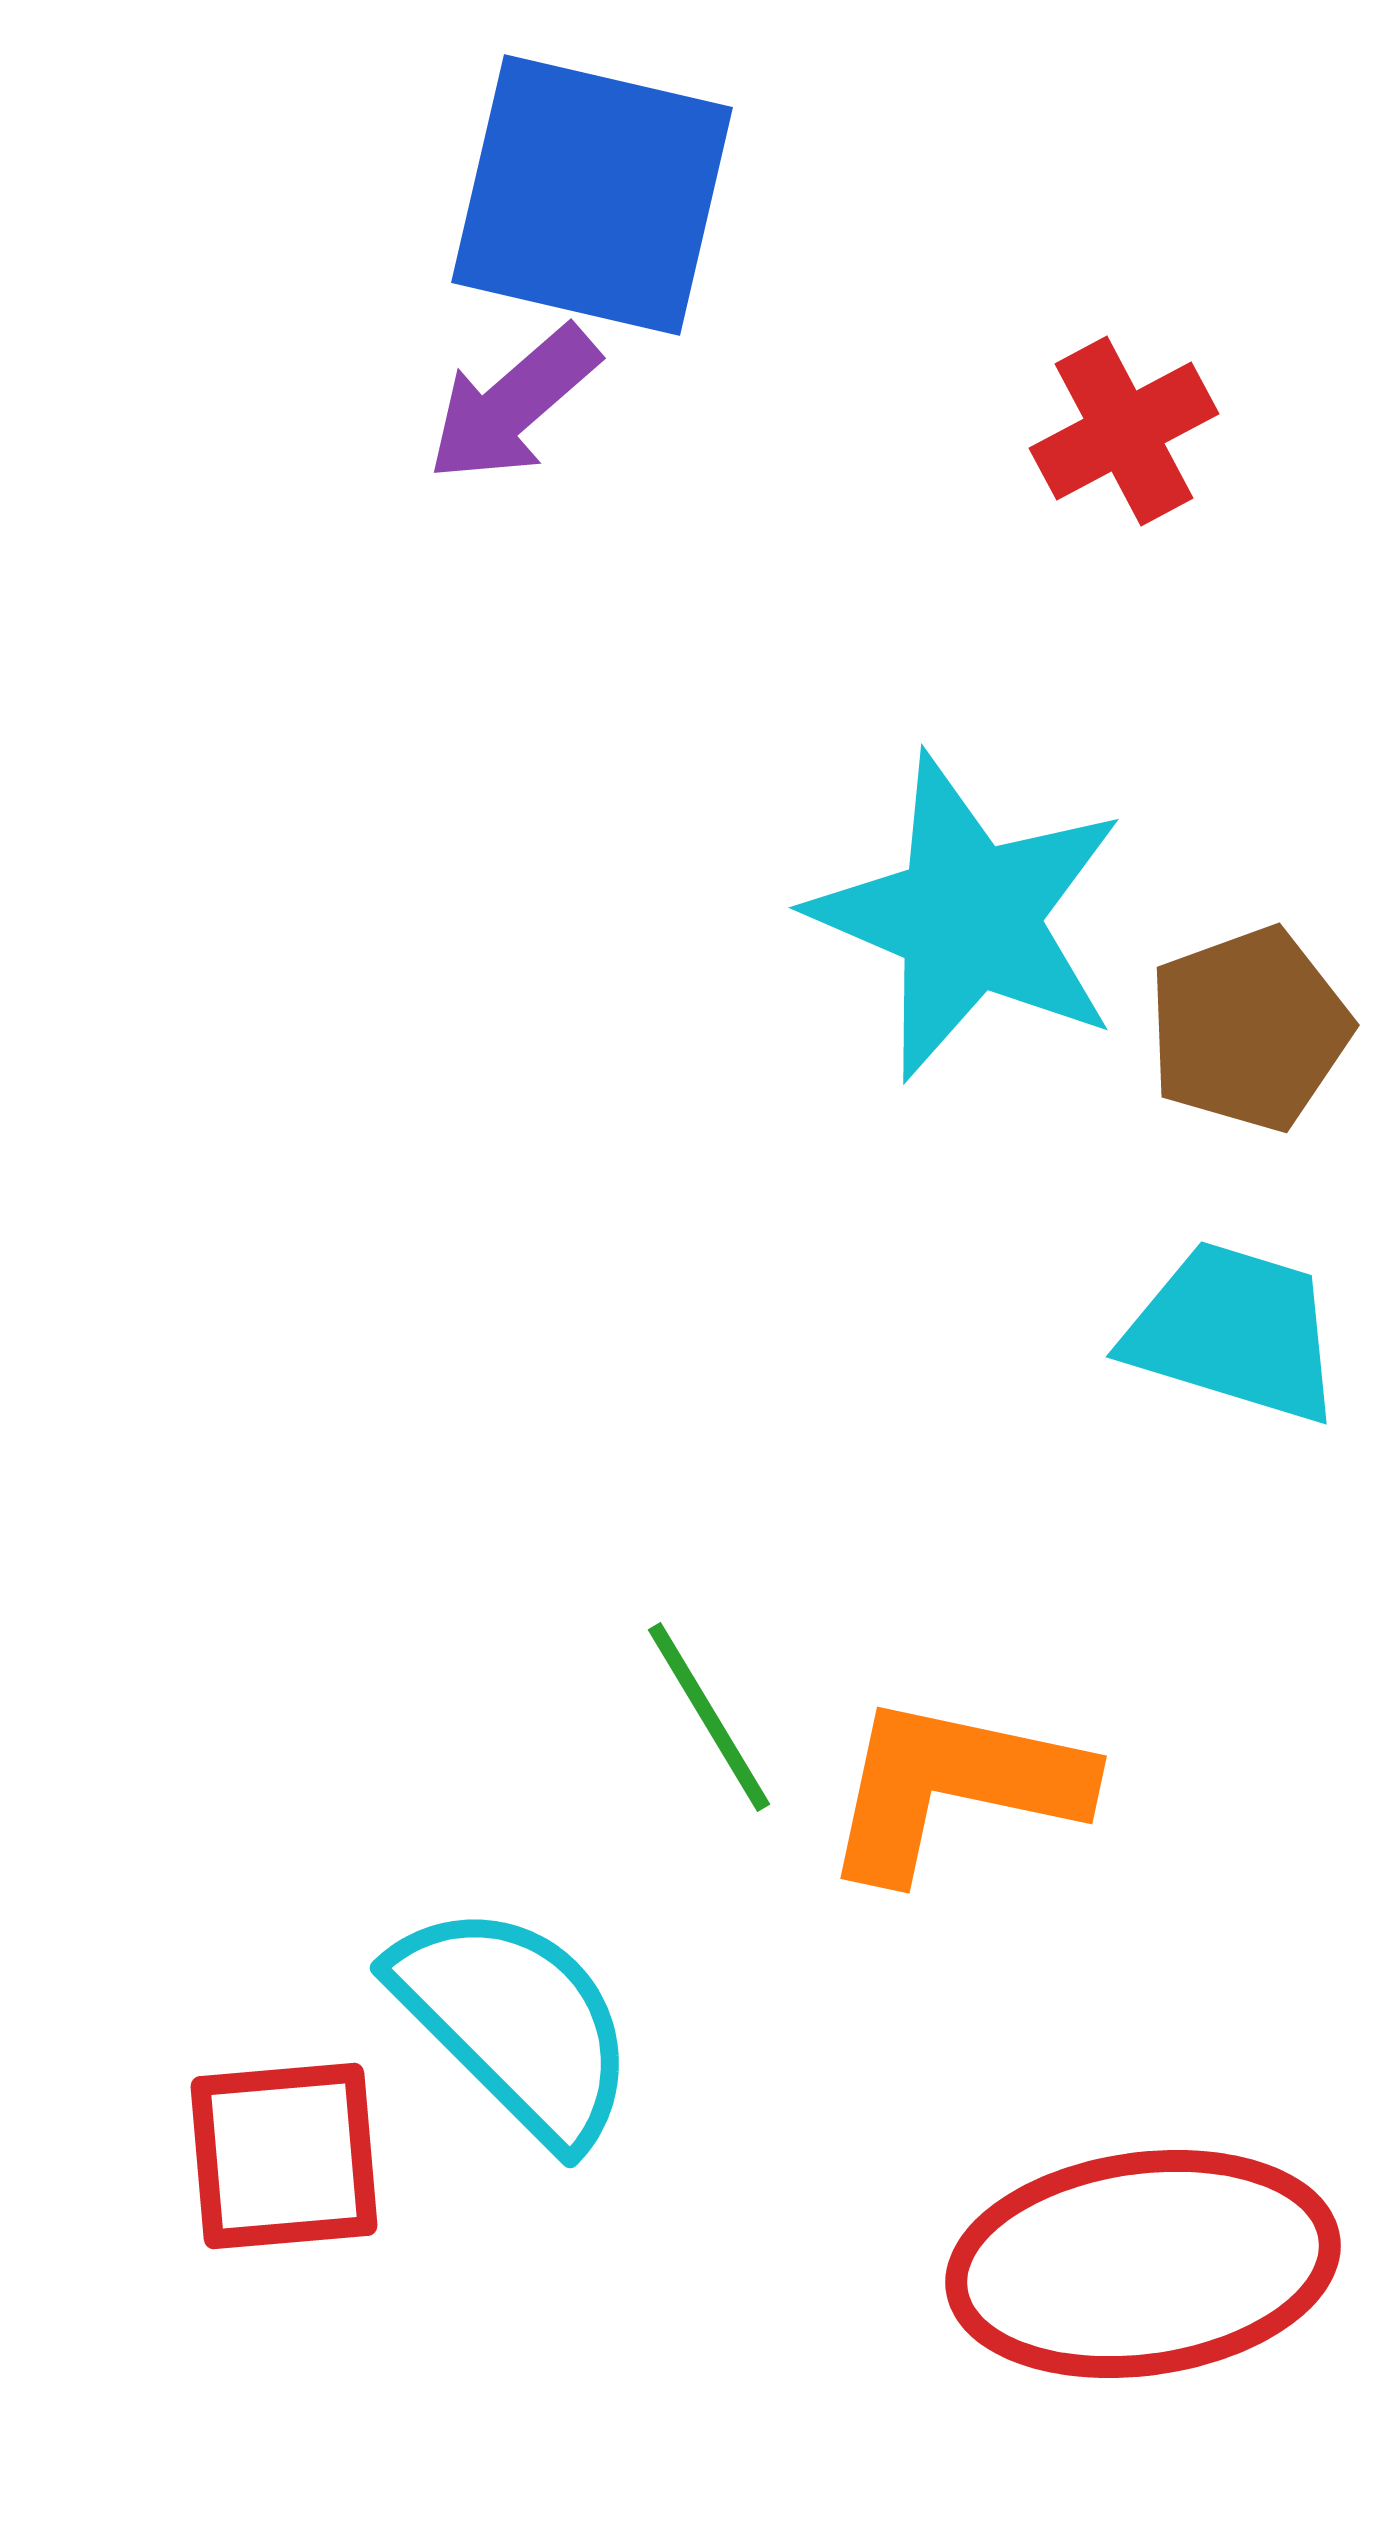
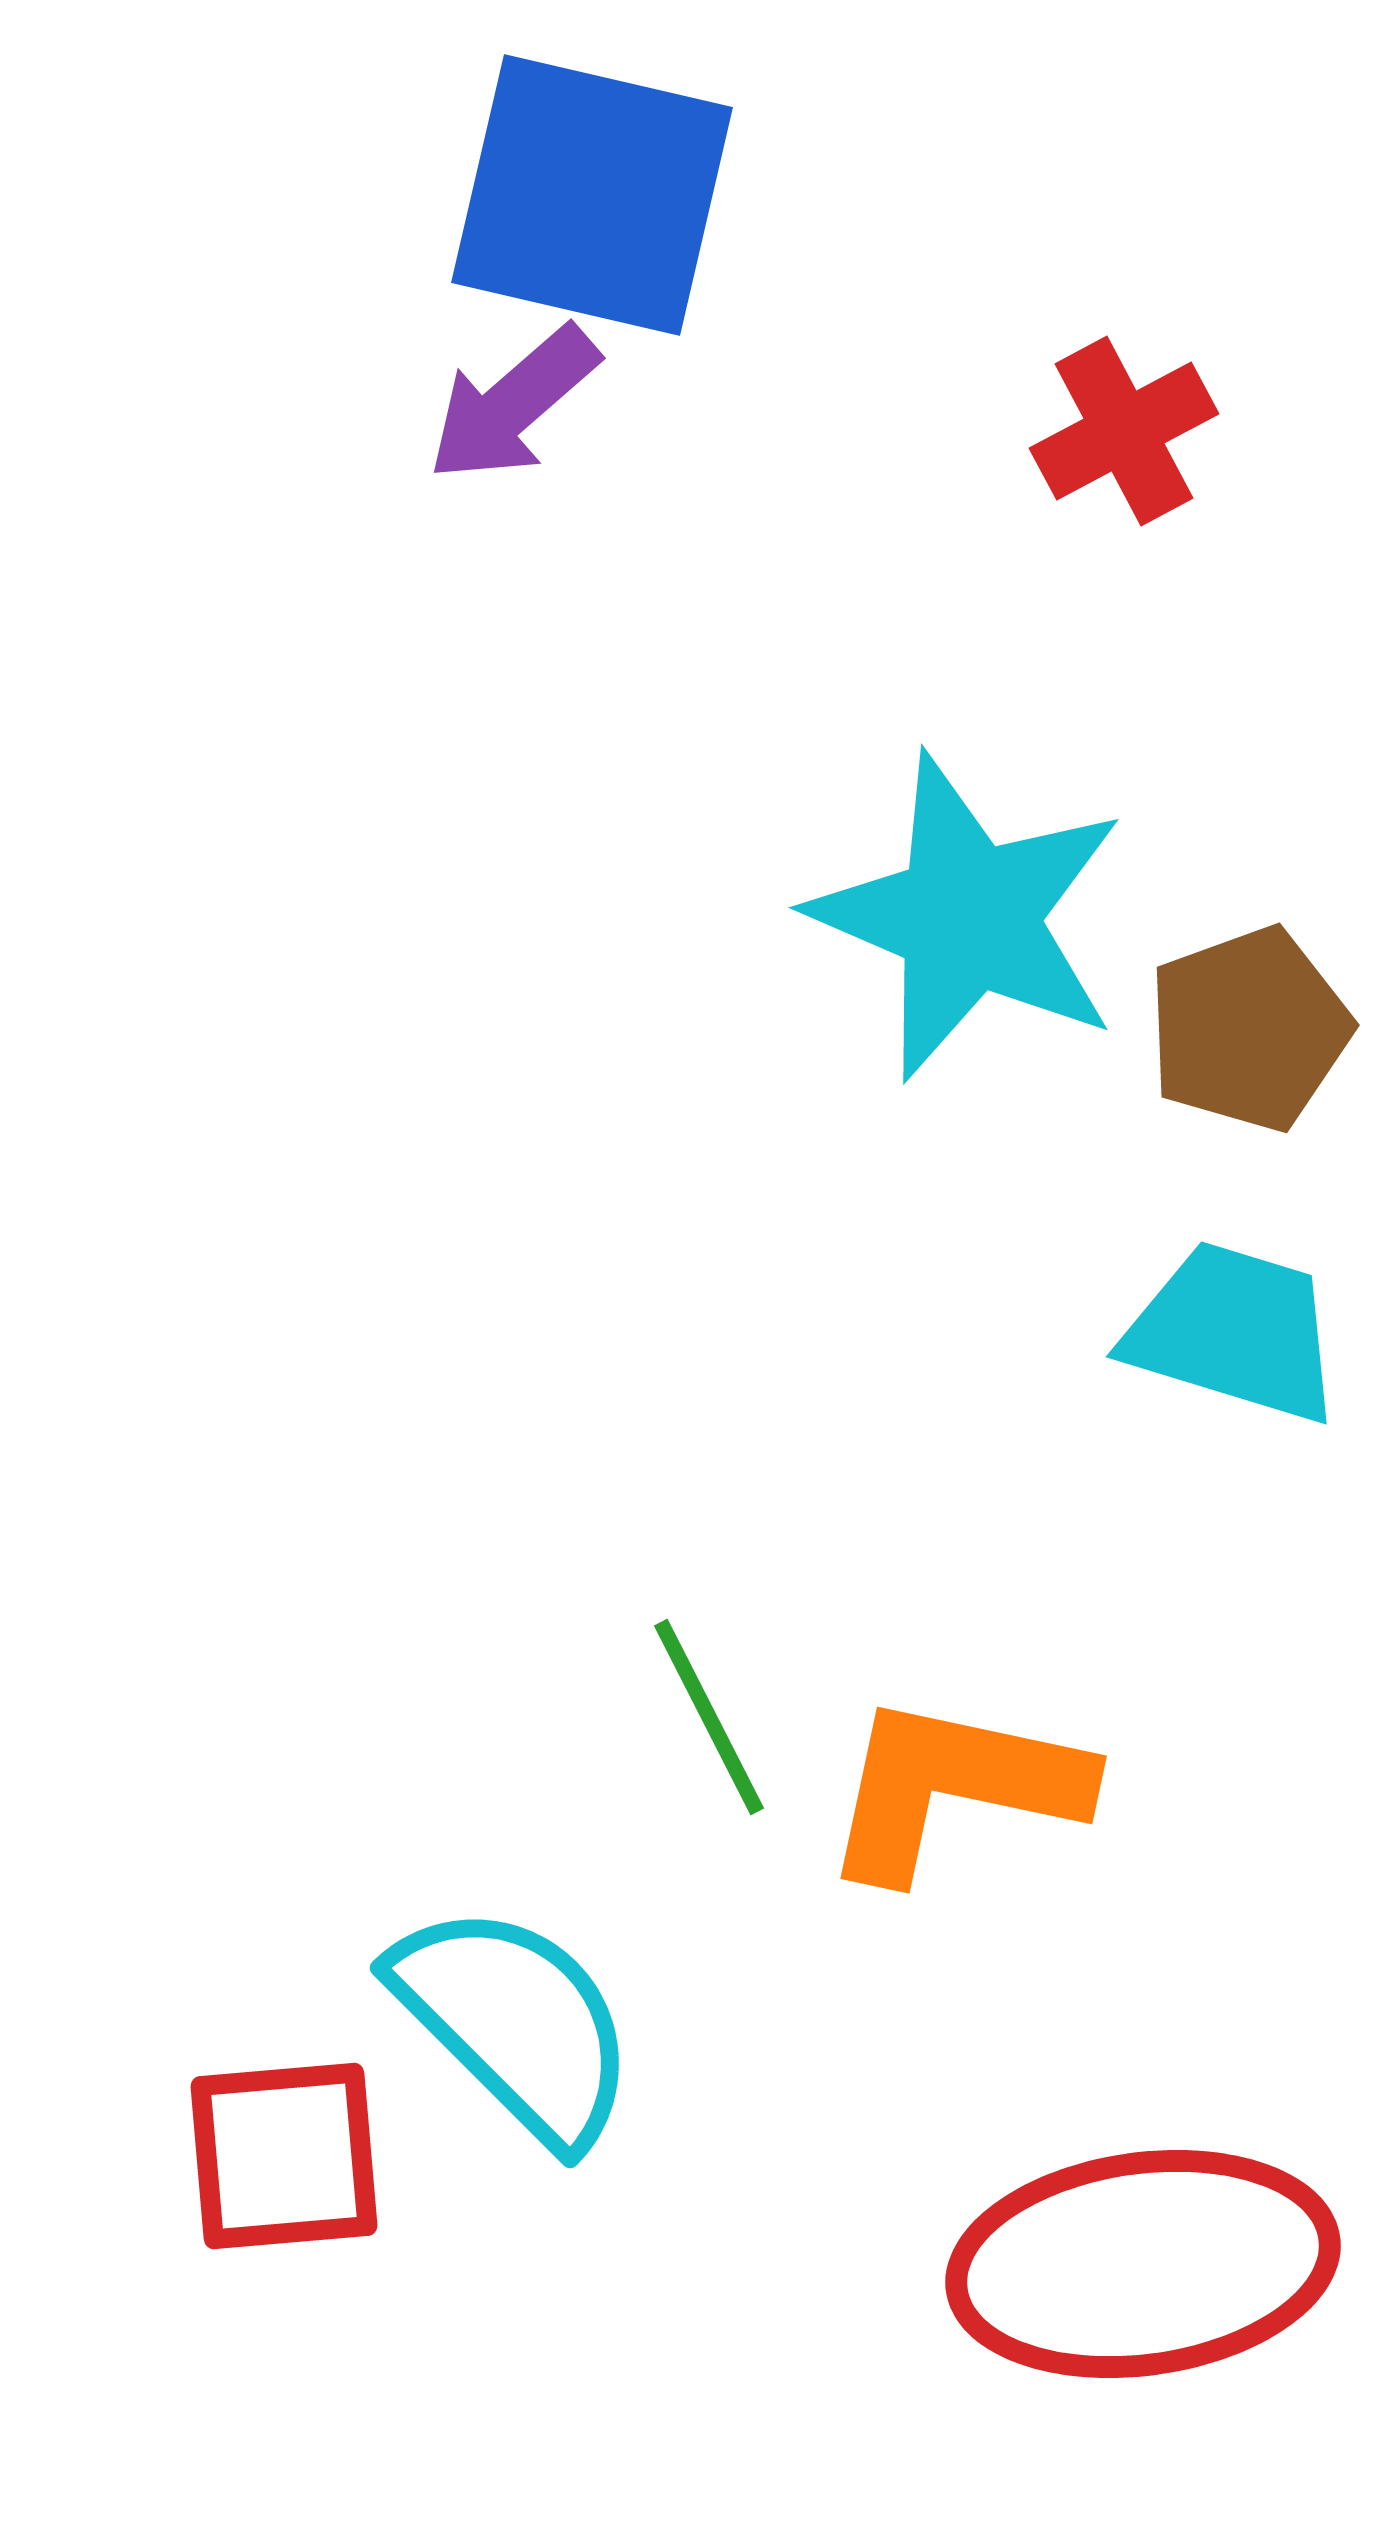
green line: rotated 4 degrees clockwise
